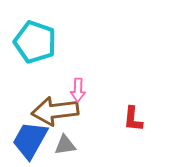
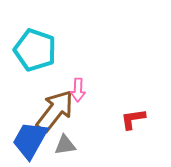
cyan pentagon: moved 8 px down
brown arrow: rotated 135 degrees clockwise
red L-shape: rotated 76 degrees clockwise
